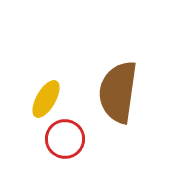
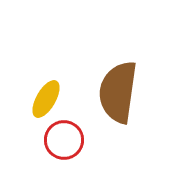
red circle: moved 1 px left, 1 px down
